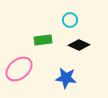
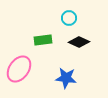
cyan circle: moved 1 px left, 2 px up
black diamond: moved 3 px up
pink ellipse: rotated 16 degrees counterclockwise
